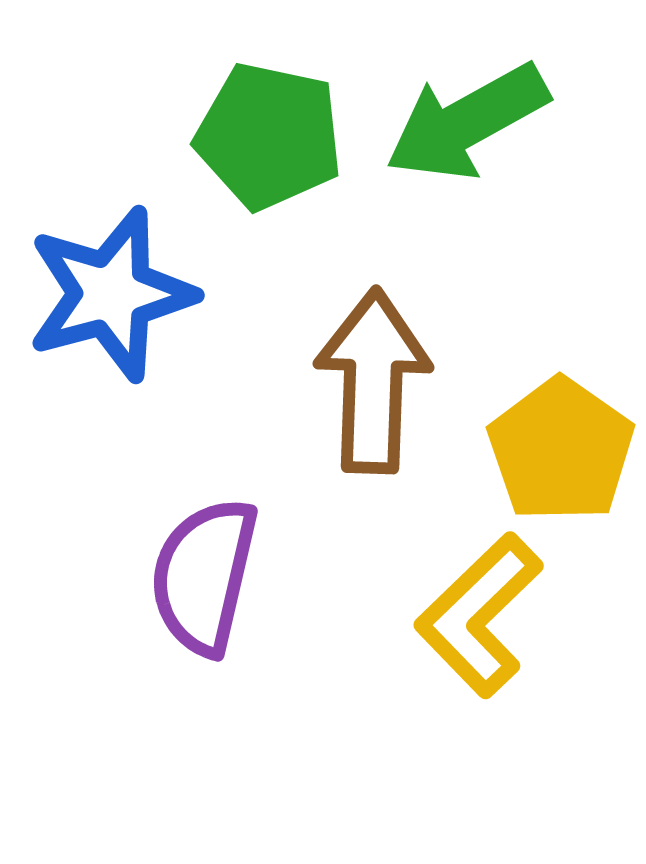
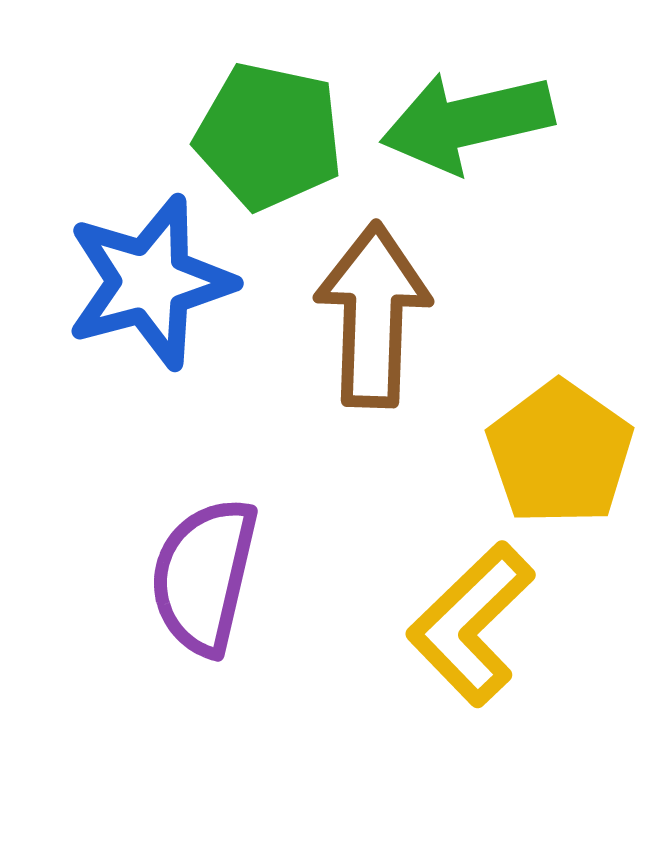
green arrow: rotated 16 degrees clockwise
blue star: moved 39 px right, 12 px up
brown arrow: moved 66 px up
yellow pentagon: moved 1 px left, 3 px down
yellow L-shape: moved 8 px left, 9 px down
